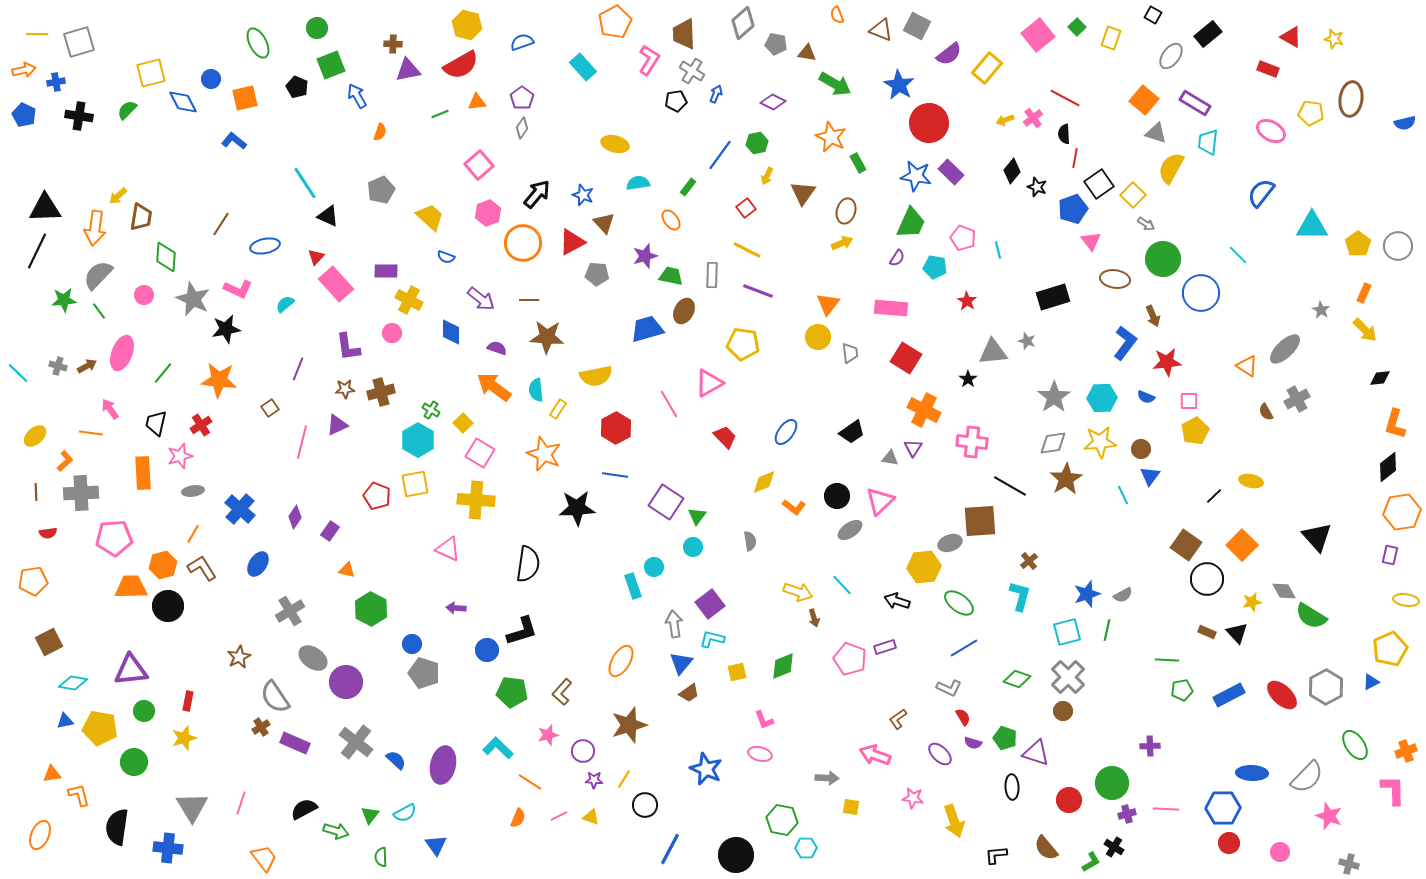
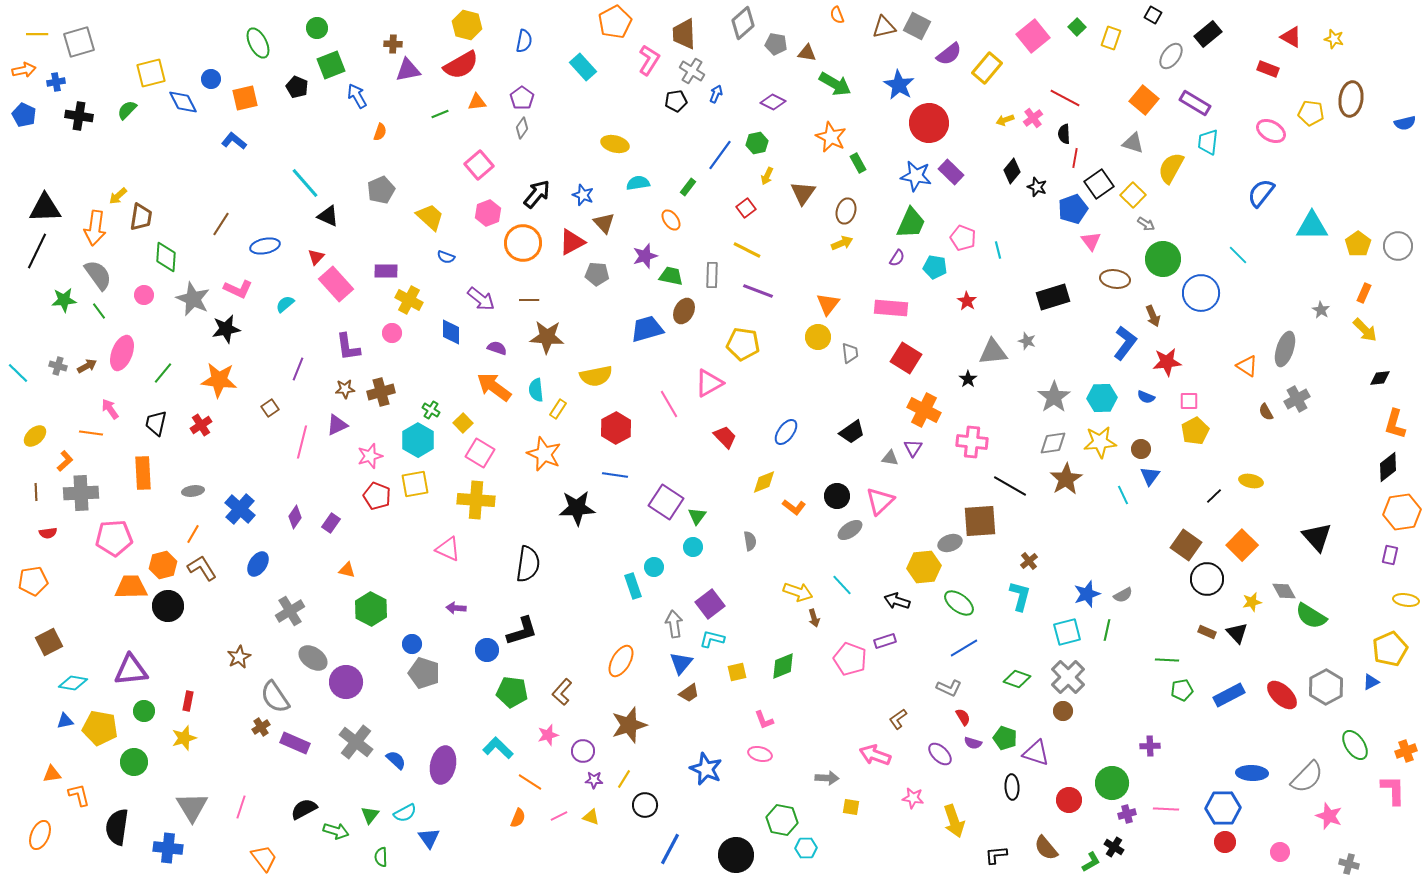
brown triangle at (881, 30): moved 3 px right, 3 px up; rotated 35 degrees counterclockwise
pink square at (1038, 35): moved 5 px left, 1 px down
blue semicircle at (522, 42): moved 2 px right, 1 px up; rotated 120 degrees clockwise
gray triangle at (1156, 133): moved 23 px left, 10 px down
cyan line at (305, 183): rotated 8 degrees counterclockwise
gray semicircle at (98, 275): rotated 100 degrees clockwise
gray ellipse at (1285, 349): rotated 28 degrees counterclockwise
pink star at (180, 456): moved 190 px right
purple rectangle at (330, 531): moved 1 px right, 8 px up
purple rectangle at (885, 647): moved 6 px up
pink line at (241, 803): moved 4 px down
red circle at (1229, 843): moved 4 px left, 1 px up
blue triangle at (436, 845): moved 7 px left, 7 px up
